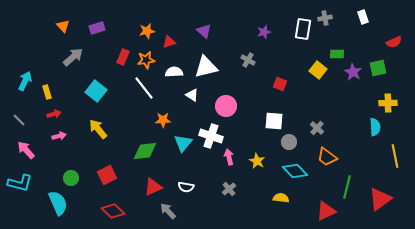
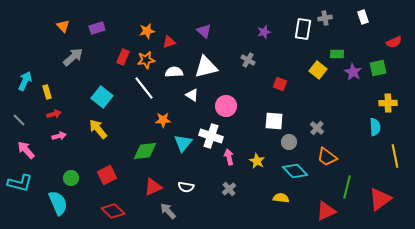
cyan square at (96, 91): moved 6 px right, 6 px down
